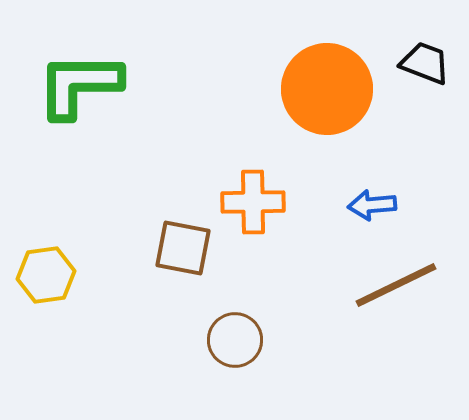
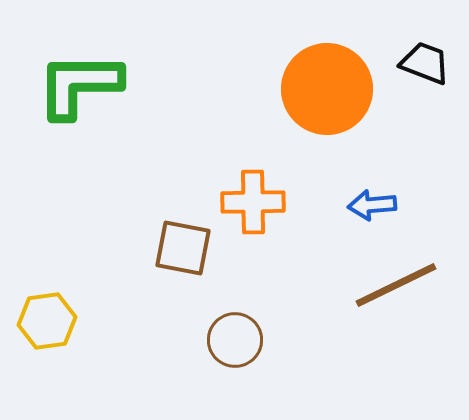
yellow hexagon: moved 1 px right, 46 px down
